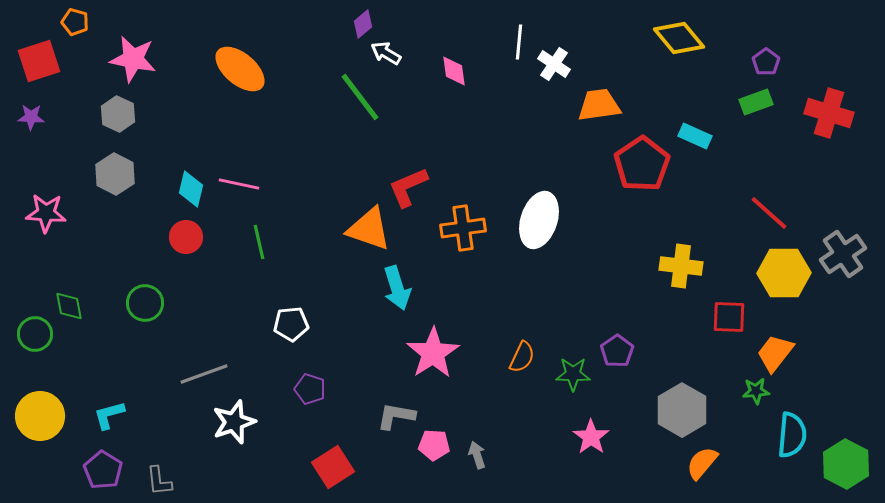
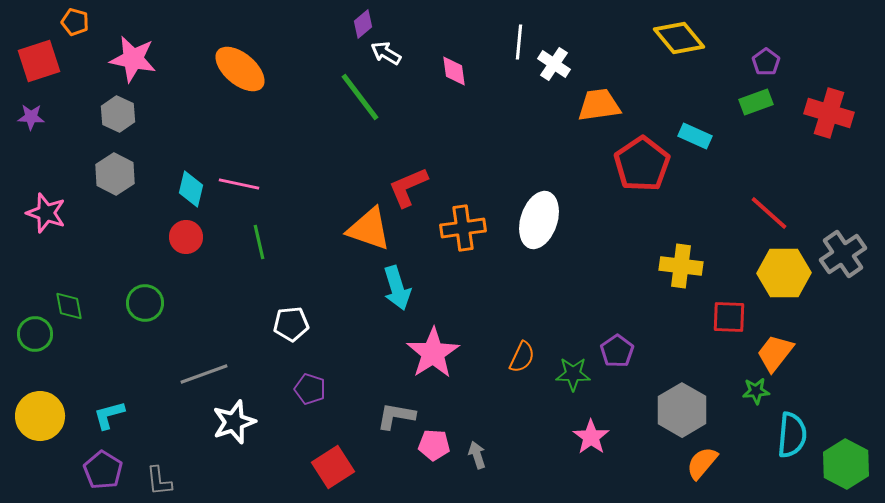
pink star at (46, 213): rotated 15 degrees clockwise
